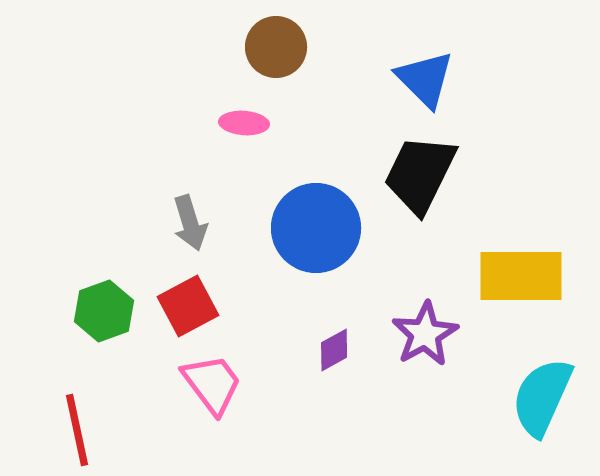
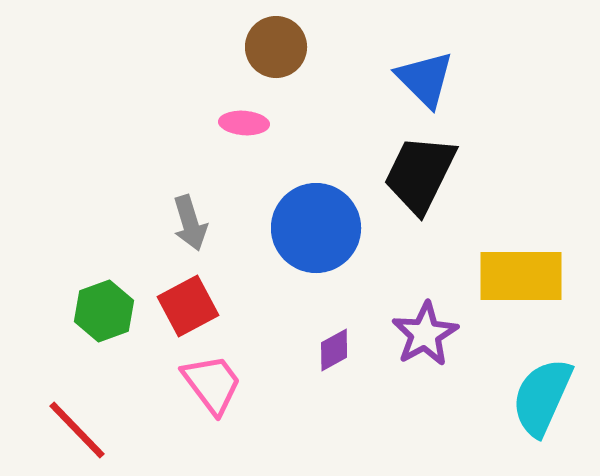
red line: rotated 32 degrees counterclockwise
